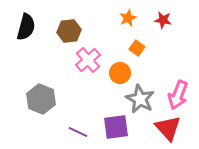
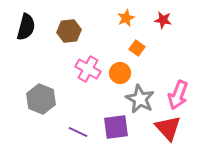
orange star: moved 2 px left
pink cross: moved 9 px down; rotated 20 degrees counterclockwise
